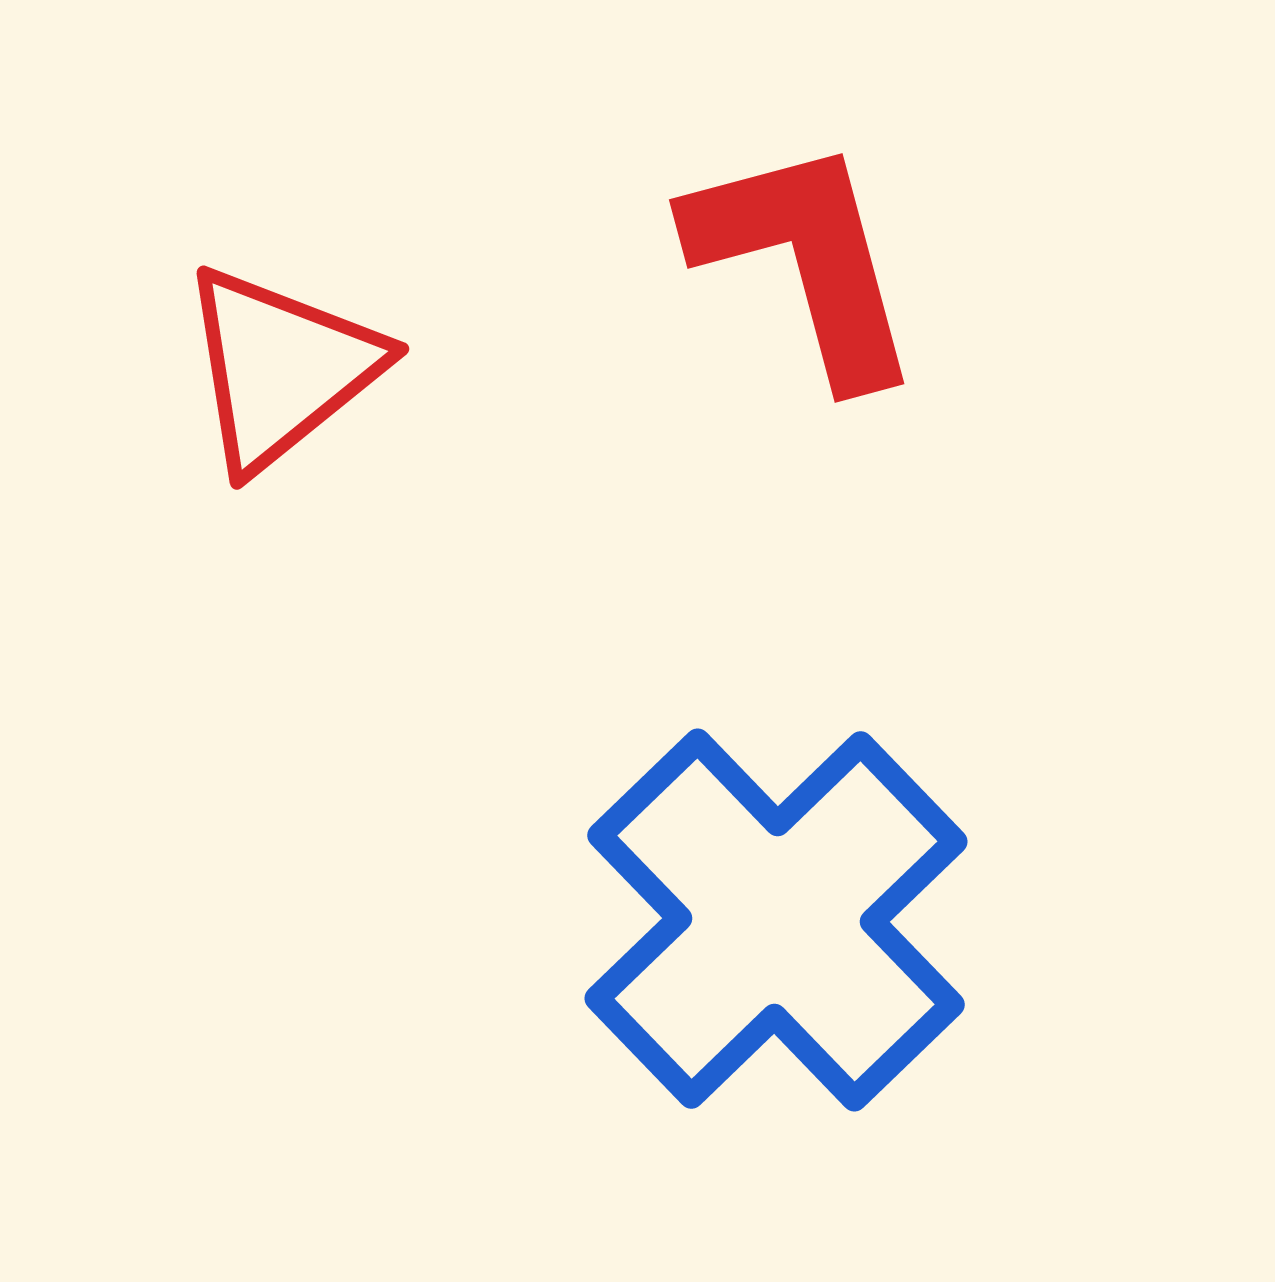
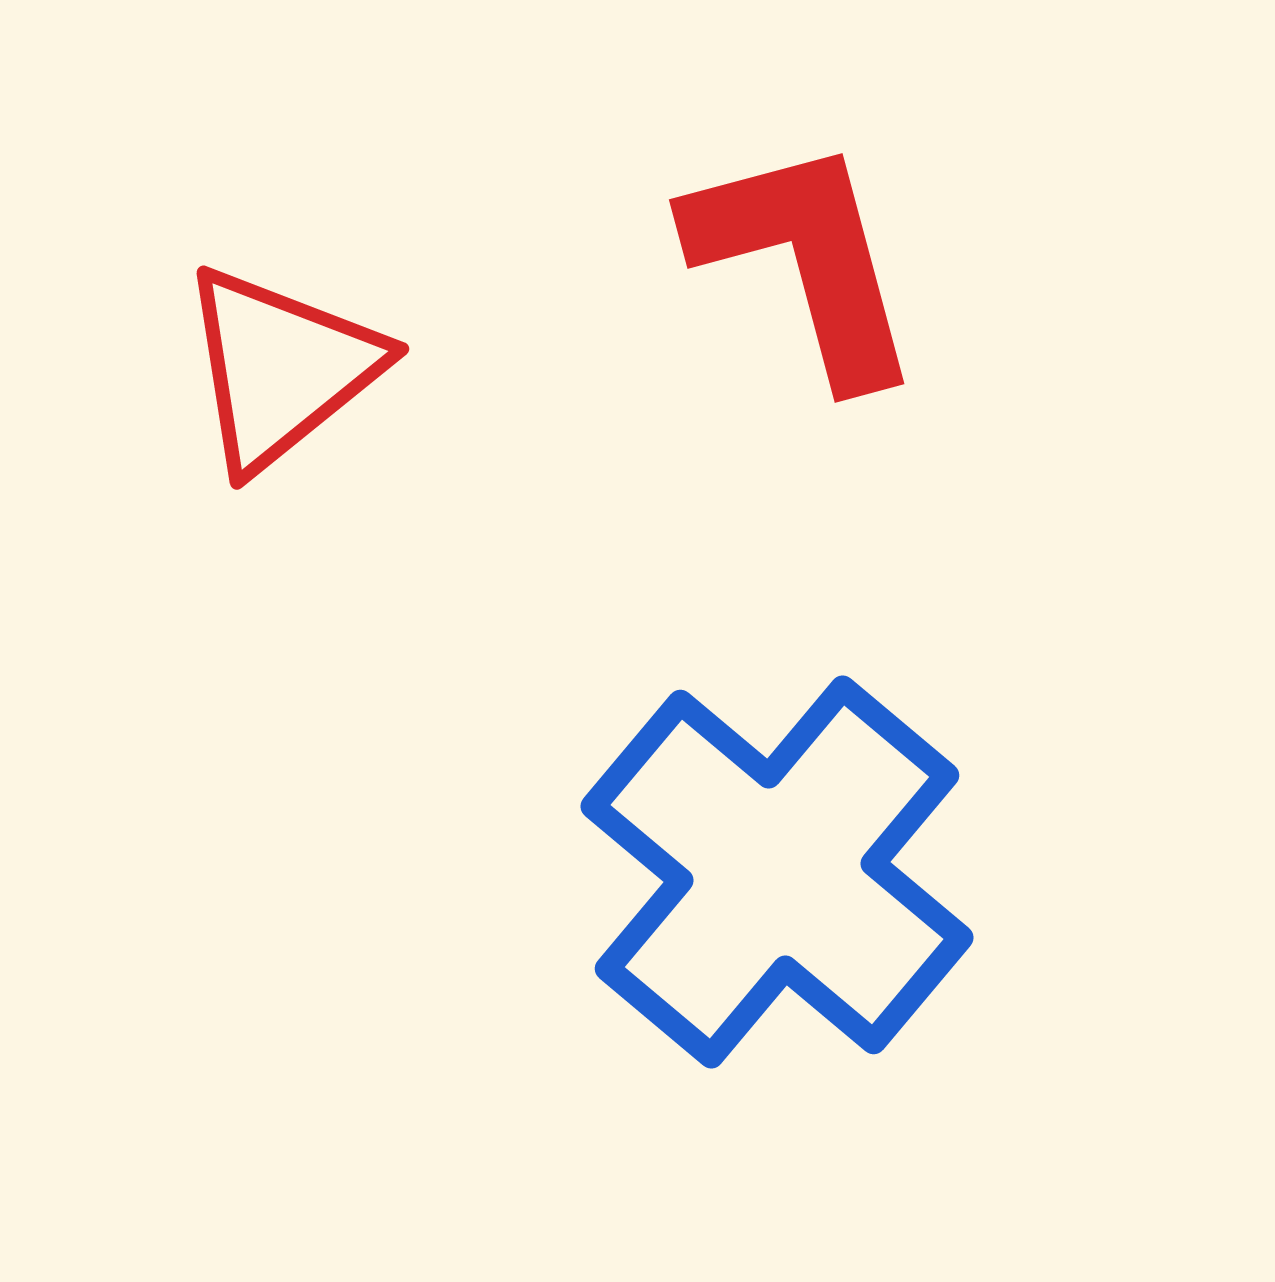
blue cross: moved 1 px right, 48 px up; rotated 6 degrees counterclockwise
